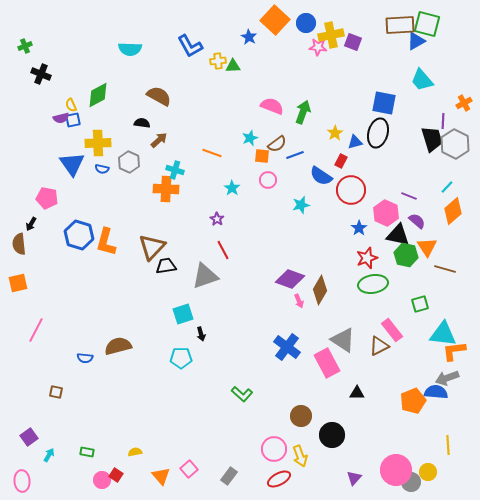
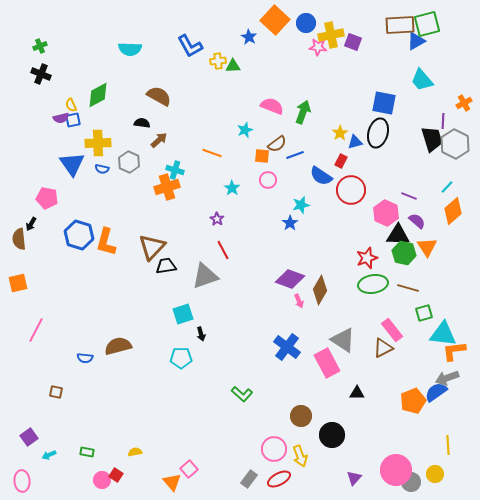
green square at (427, 24): rotated 28 degrees counterclockwise
green cross at (25, 46): moved 15 px right
yellow star at (335, 133): moved 5 px right
cyan star at (250, 138): moved 5 px left, 8 px up
orange cross at (166, 189): moved 1 px right, 2 px up; rotated 20 degrees counterclockwise
blue star at (359, 228): moved 69 px left, 5 px up
black triangle at (398, 235): rotated 10 degrees counterclockwise
brown semicircle at (19, 244): moved 5 px up
green hexagon at (406, 255): moved 2 px left, 2 px up
brown line at (445, 269): moved 37 px left, 19 px down
green square at (420, 304): moved 4 px right, 9 px down
brown triangle at (379, 346): moved 4 px right, 2 px down
blue semicircle at (436, 392): rotated 40 degrees counterclockwise
cyan arrow at (49, 455): rotated 144 degrees counterclockwise
yellow circle at (428, 472): moved 7 px right, 2 px down
orange triangle at (161, 476): moved 11 px right, 6 px down
gray rectangle at (229, 476): moved 20 px right, 3 px down
